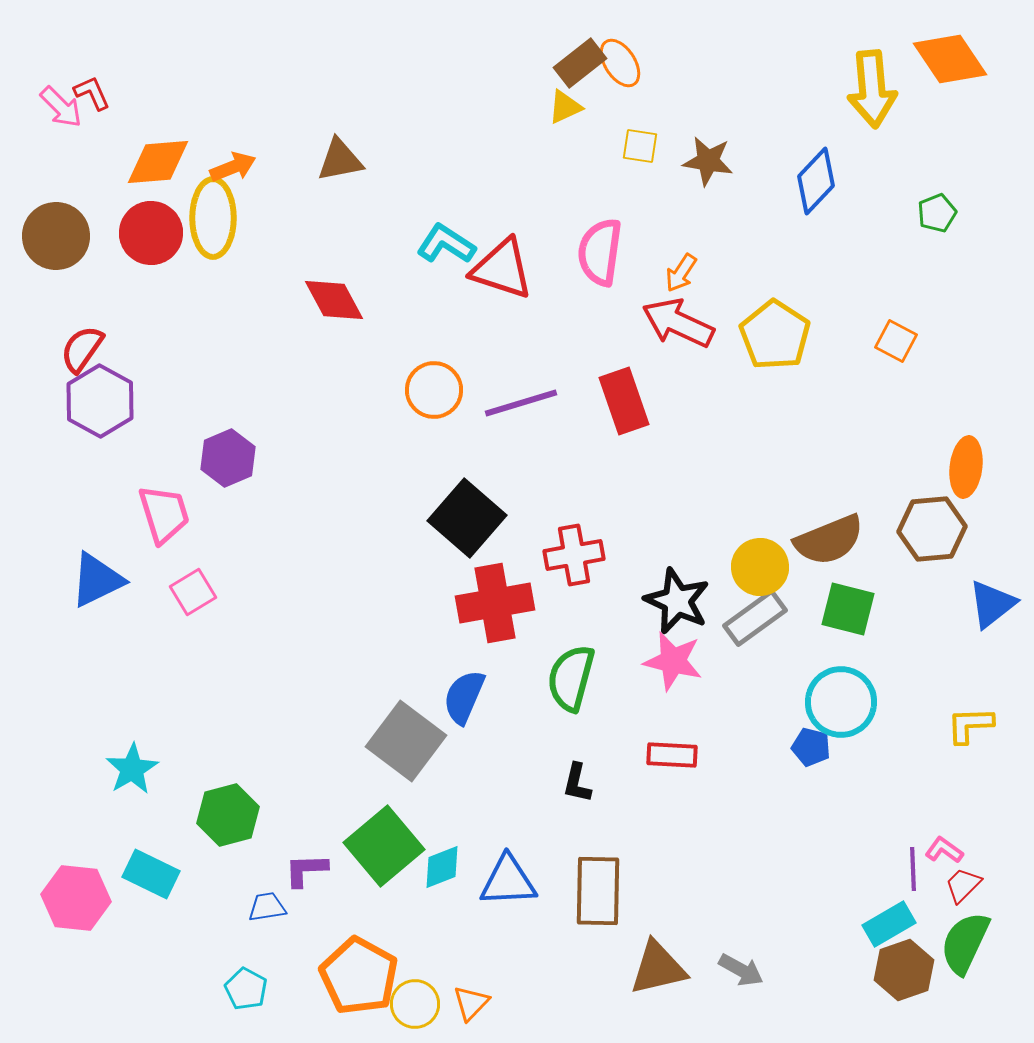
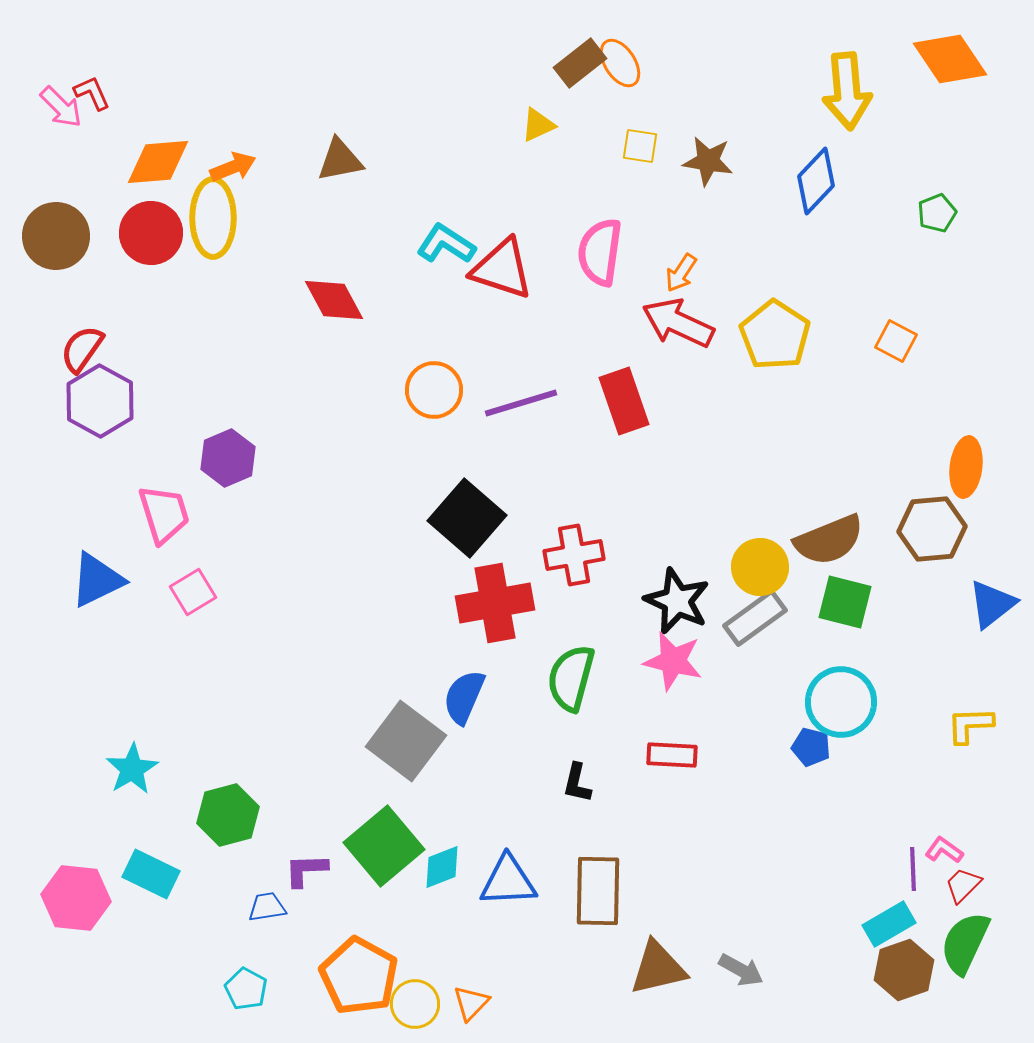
yellow arrow at (872, 89): moved 25 px left, 2 px down
yellow triangle at (565, 107): moved 27 px left, 18 px down
green square at (848, 609): moved 3 px left, 7 px up
